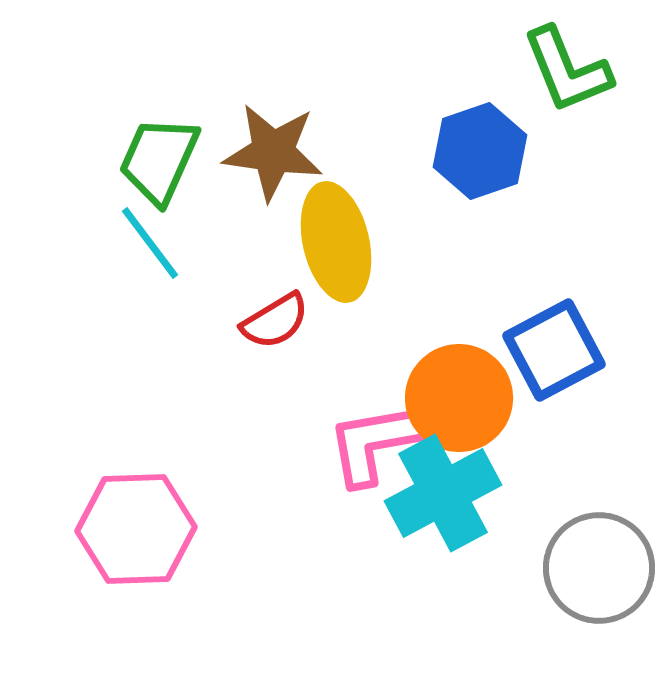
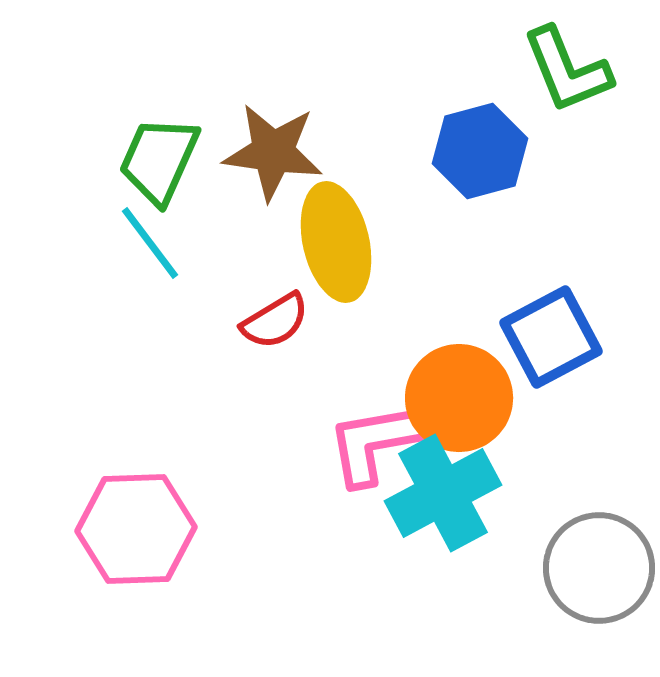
blue hexagon: rotated 4 degrees clockwise
blue square: moved 3 px left, 13 px up
